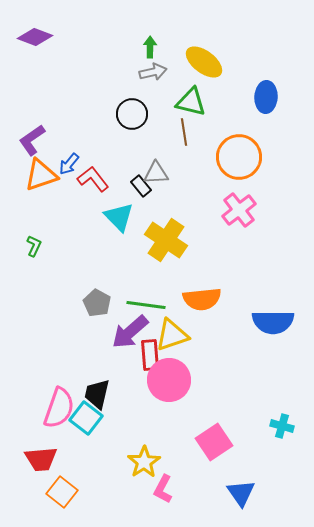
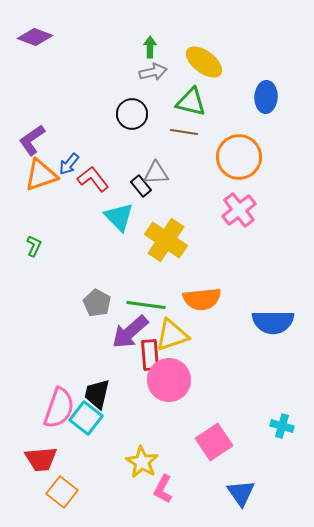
brown line: rotated 72 degrees counterclockwise
yellow star: moved 2 px left; rotated 8 degrees counterclockwise
